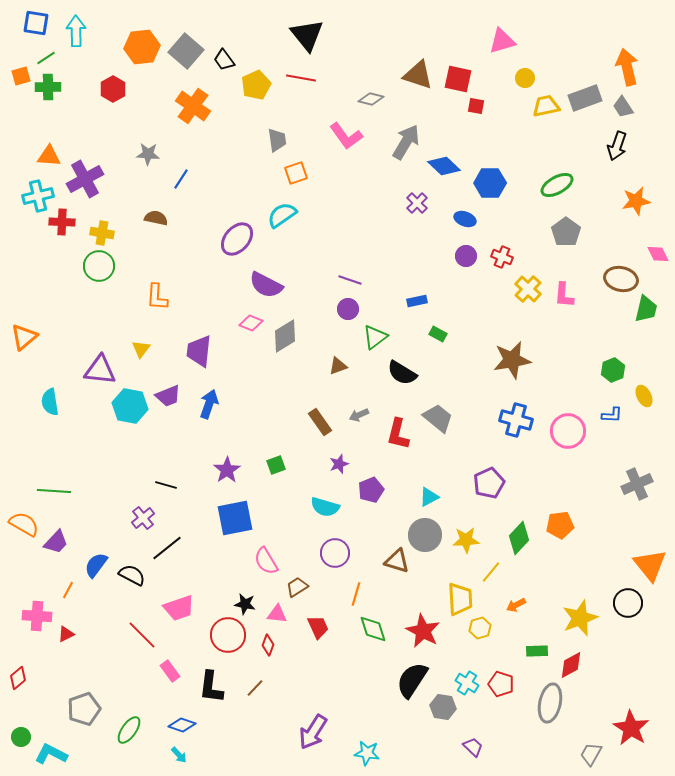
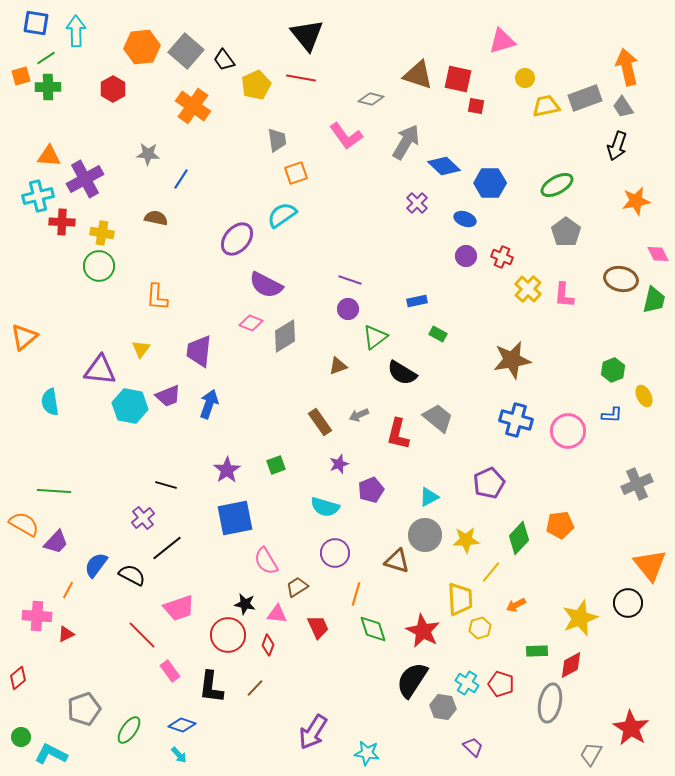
green trapezoid at (646, 309): moved 8 px right, 9 px up
